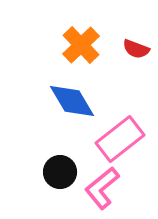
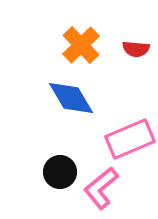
red semicircle: rotated 16 degrees counterclockwise
blue diamond: moved 1 px left, 3 px up
pink rectangle: moved 10 px right; rotated 15 degrees clockwise
pink L-shape: moved 1 px left
